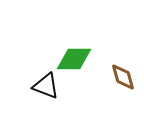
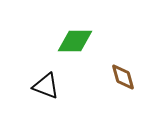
green diamond: moved 1 px right, 18 px up
